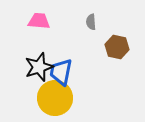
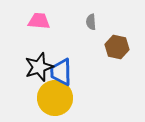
blue trapezoid: rotated 12 degrees counterclockwise
